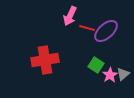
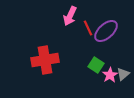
red line: moved 1 px right; rotated 49 degrees clockwise
